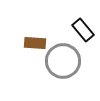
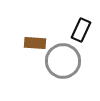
black rectangle: moved 2 px left; rotated 65 degrees clockwise
